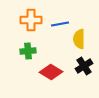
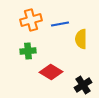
orange cross: rotated 15 degrees counterclockwise
yellow semicircle: moved 2 px right
black cross: moved 1 px left, 19 px down
